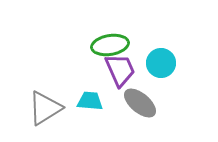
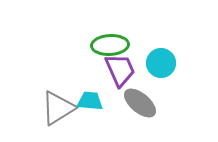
green ellipse: rotated 6 degrees clockwise
gray triangle: moved 13 px right
